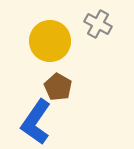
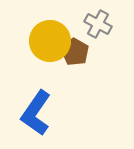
brown pentagon: moved 17 px right, 35 px up
blue L-shape: moved 9 px up
